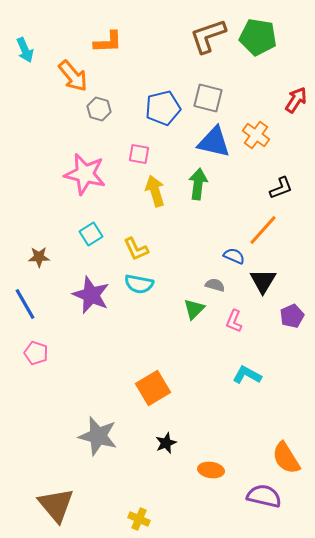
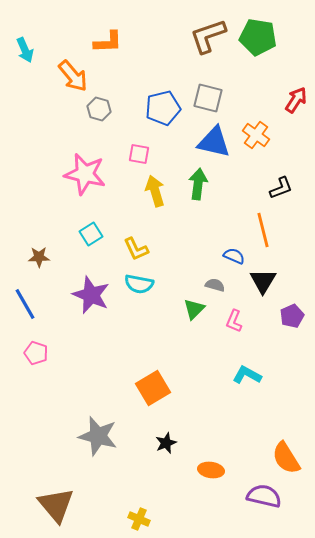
orange line: rotated 56 degrees counterclockwise
